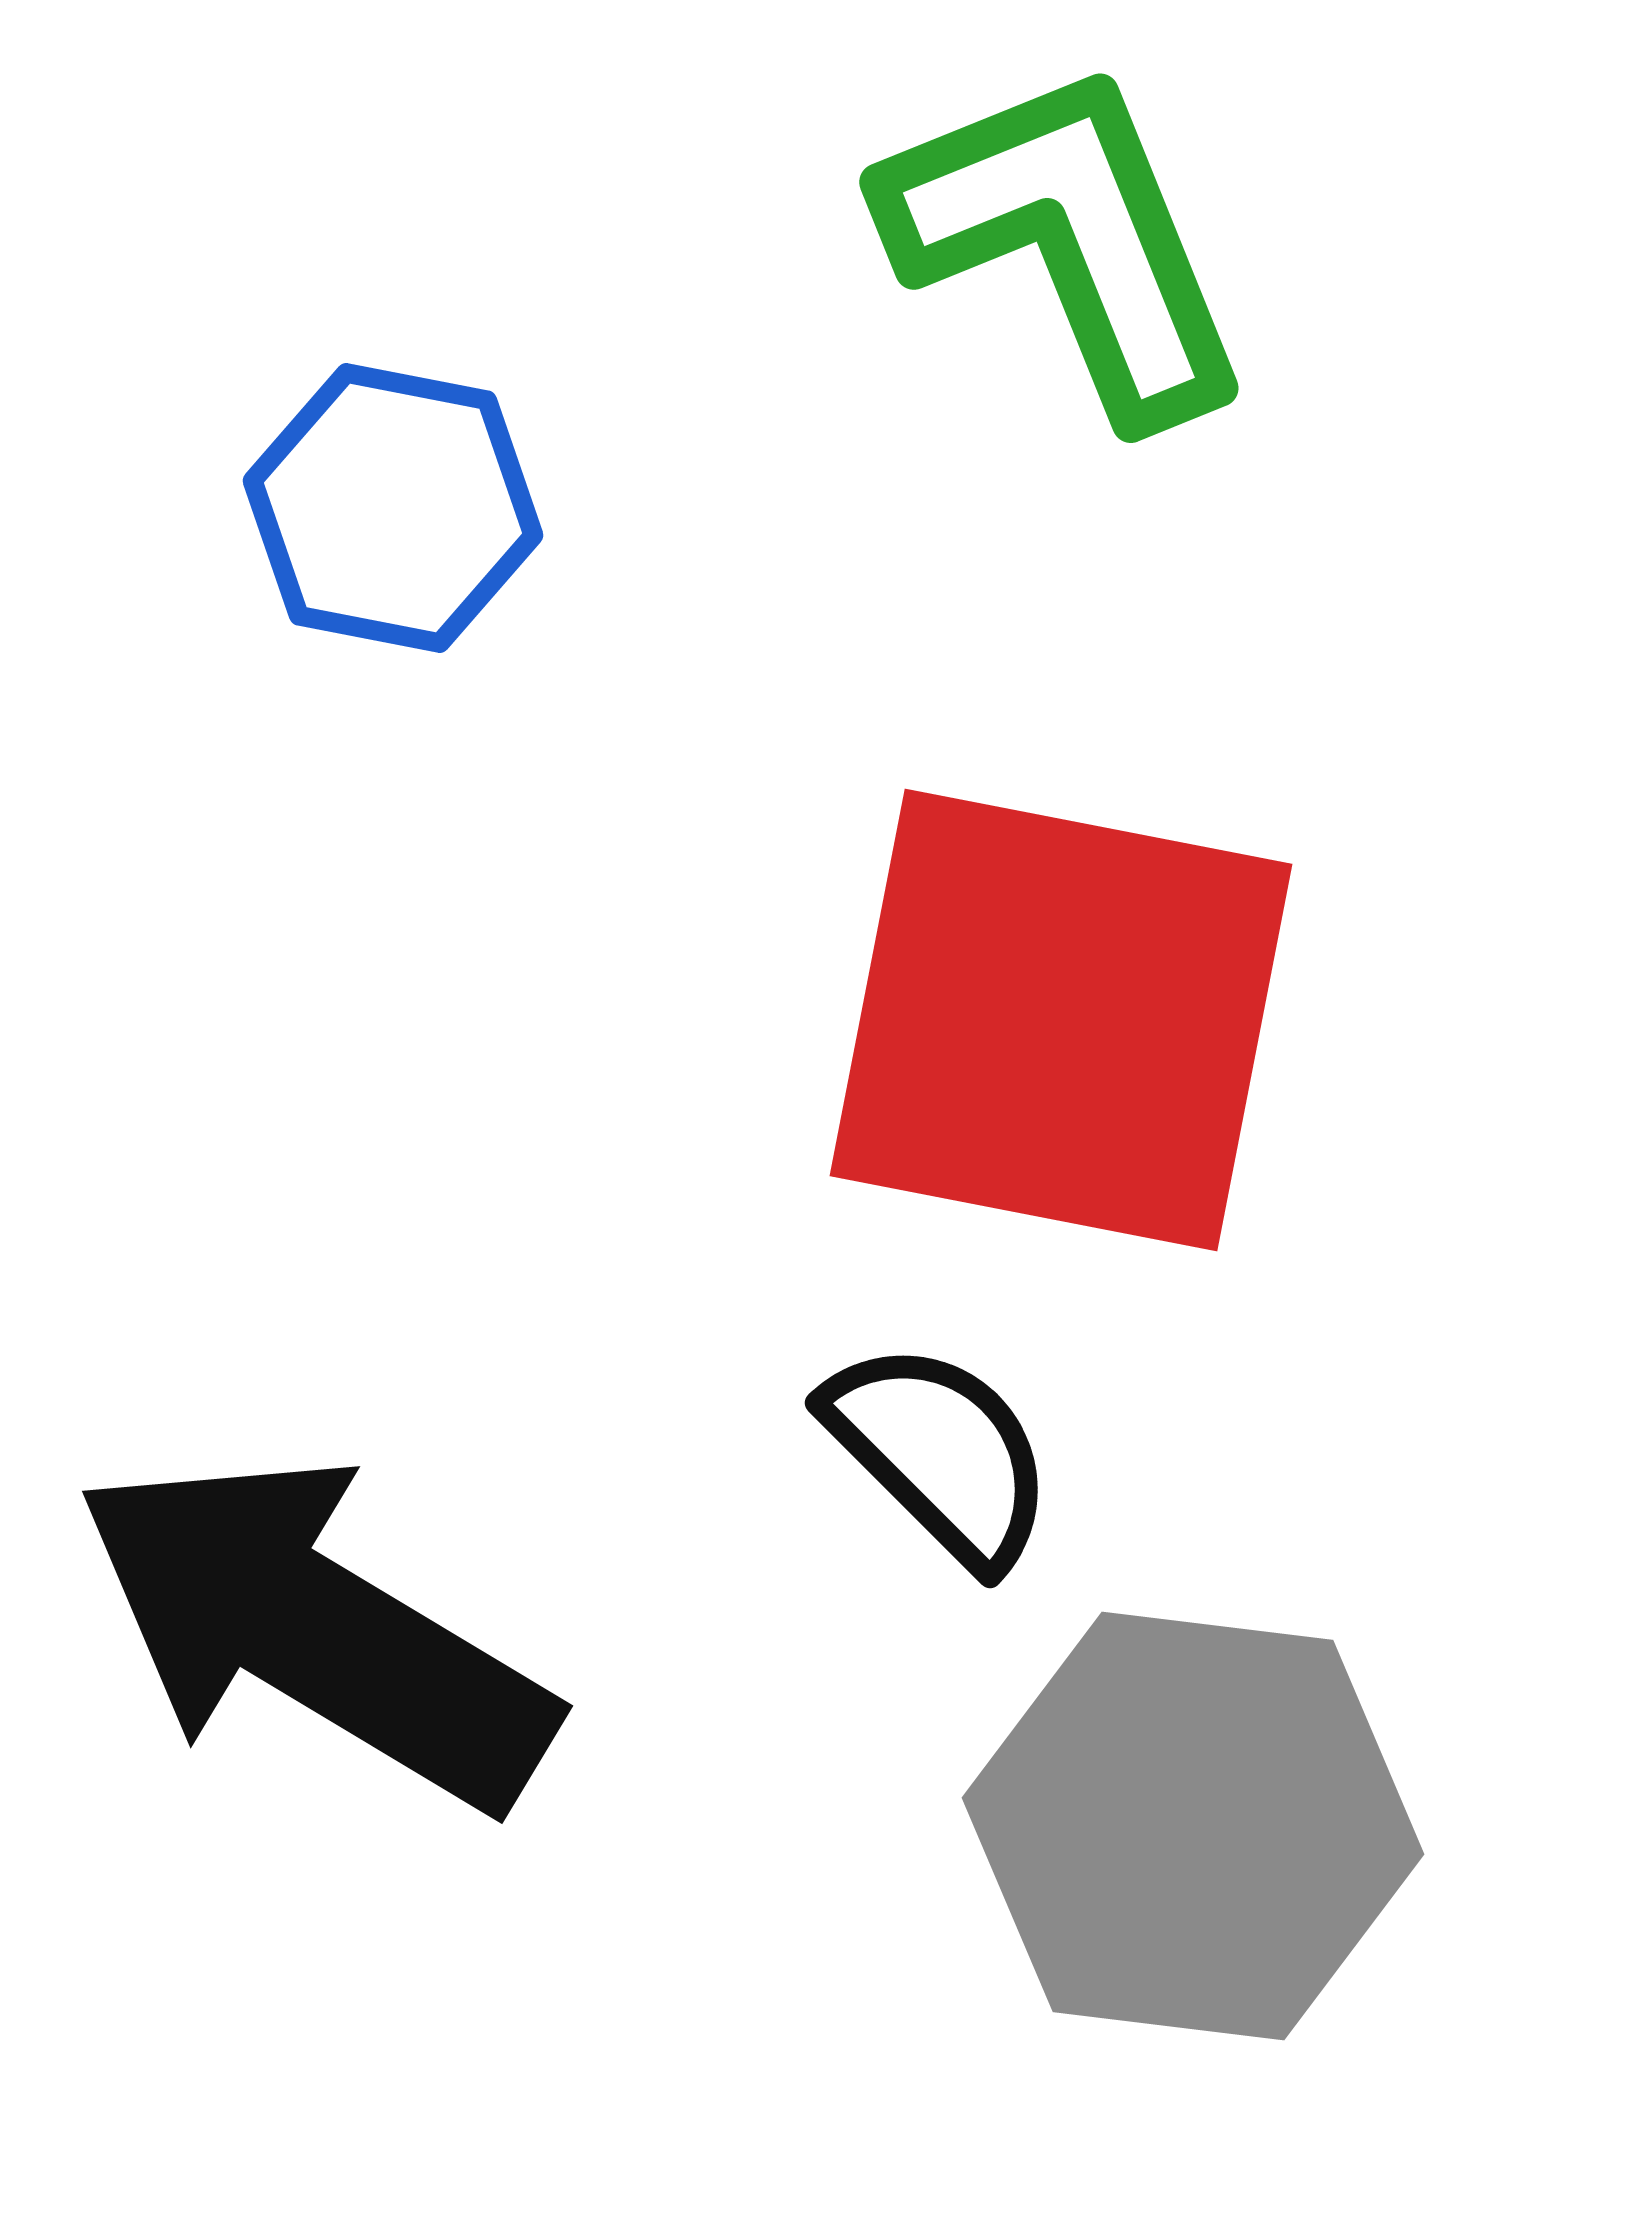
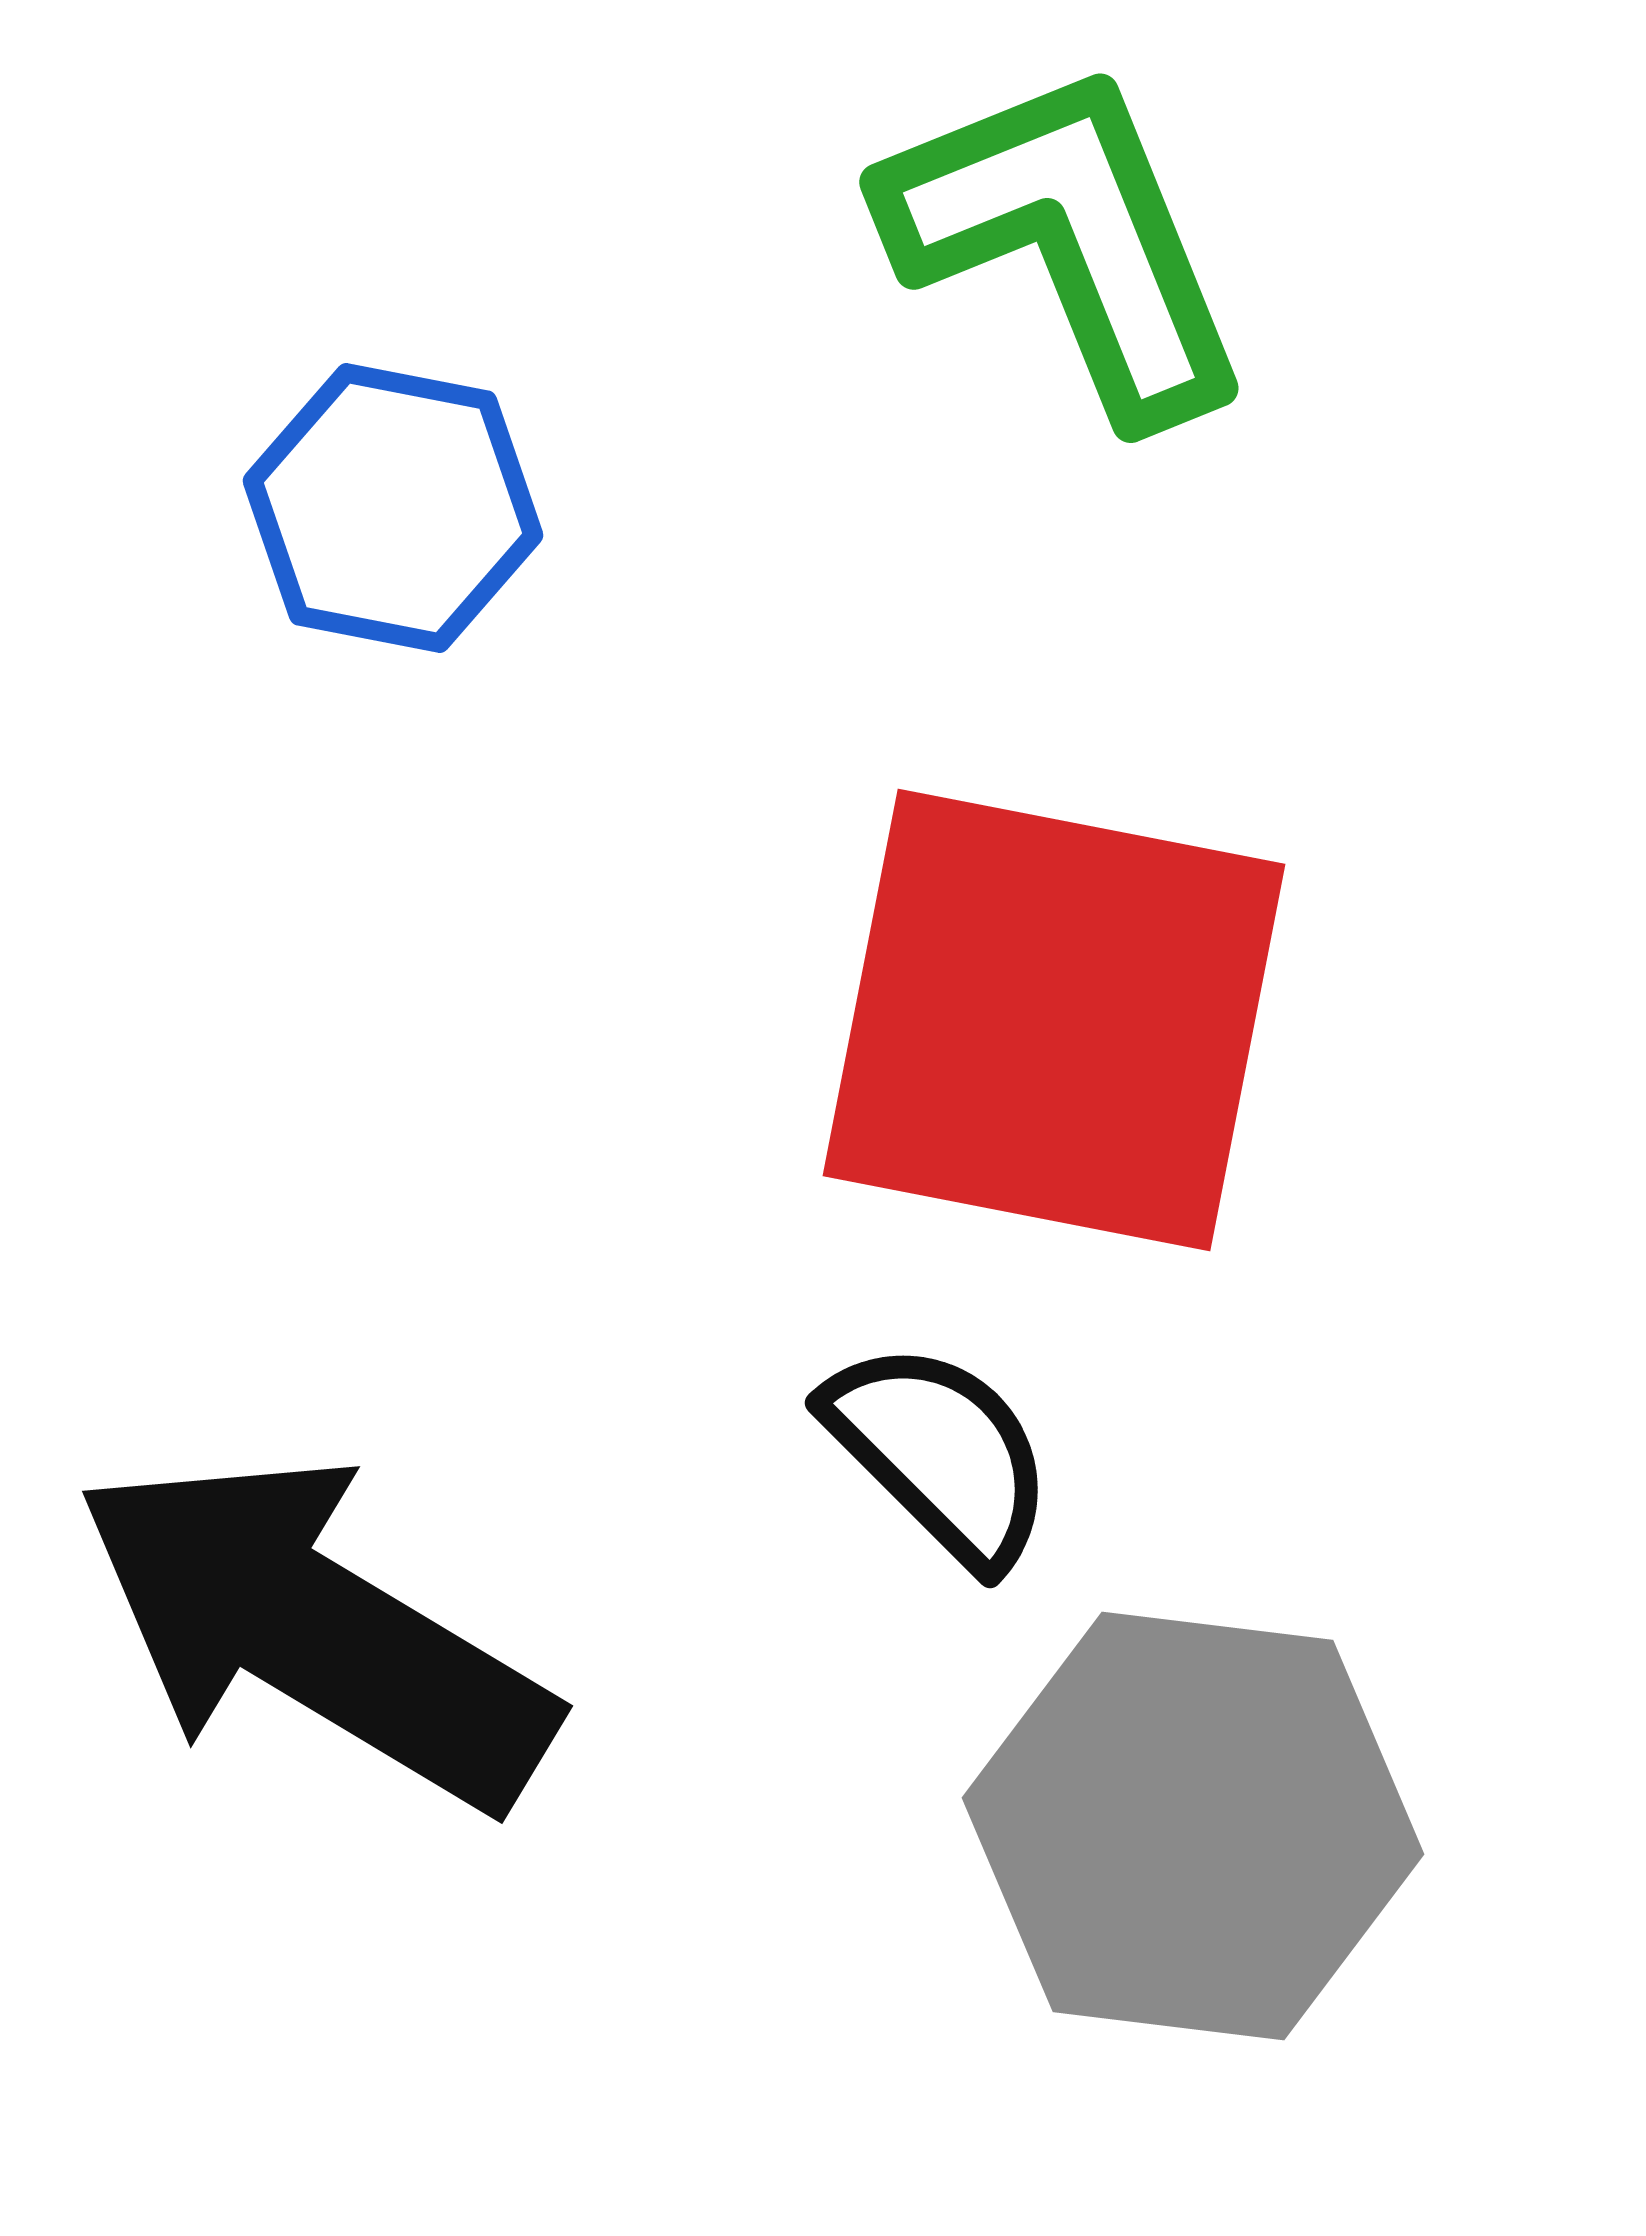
red square: moved 7 px left
